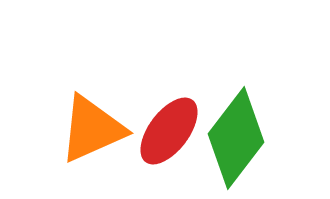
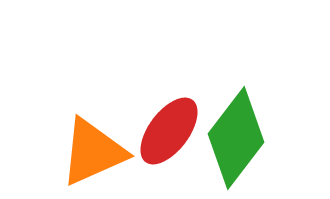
orange triangle: moved 1 px right, 23 px down
